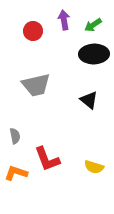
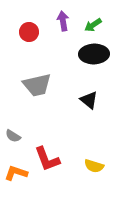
purple arrow: moved 1 px left, 1 px down
red circle: moved 4 px left, 1 px down
gray trapezoid: moved 1 px right
gray semicircle: moved 2 px left; rotated 133 degrees clockwise
yellow semicircle: moved 1 px up
